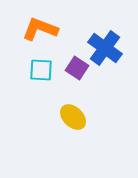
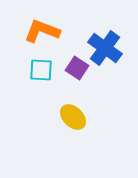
orange L-shape: moved 2 px right, 2 px down
